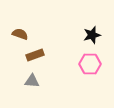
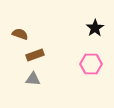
black star: moved 3 px right, 7 px up; rotated 18 degrees counterclockwise
pink hexagon: moved 1 px right
gray triangle: moved 1 px right, 2 px up
